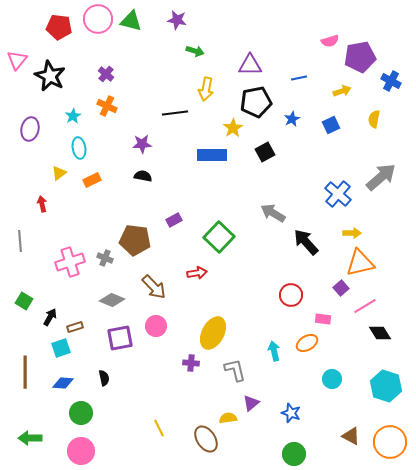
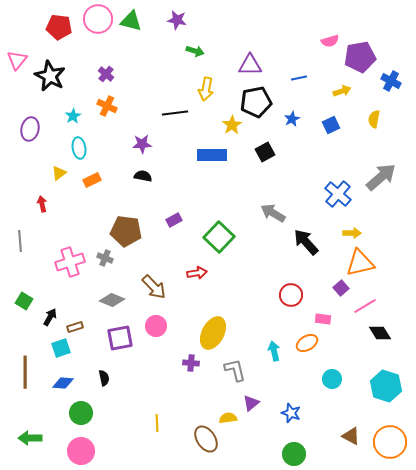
yellow star at (233, 128): moved 1 px left, 3 px up
brown pentagon at (135, 240): moved 9 px left, 9 px up
yellow line at (159, 428): moved 2 px left, 5 px up; rotated 24 degrees clockwise
